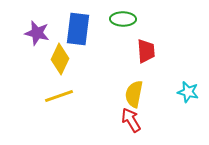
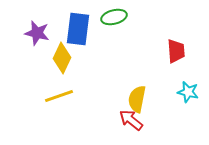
green ellipse: moved 9 px left, 2 px up; rotated 15 degrees counterclockwise
red trapezoid: moved 30 px right
yellow diamond: moved 2 px right, 1 px up
yellow semicircle: moved 3 px right, 5 px down
red arrow: rotated 20 degrees counterclockwise
